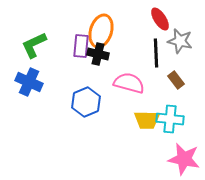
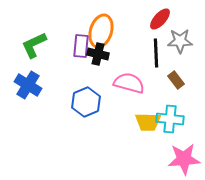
red ellipse: rotated 75 degrees clockwise
gray star: rotated 15 degrees counterclockwise
blue cross: moved 1 px left, 3 px down; rotated 8 degrees clockwise
yellow trapezoid: moved 1 px right, 2 px down
pink star: rotated 16 degrees counterclockwise
